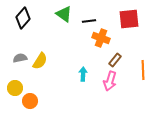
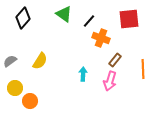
black line: rotated 40 degrees counterclockwise
gray semicircle: moved 10 px left, 3 px down; rotated 24 degrees counterclockwise
orange line: moved 1 px up
